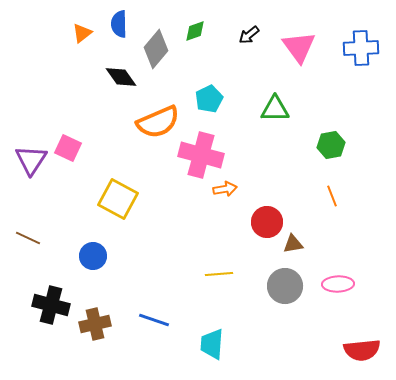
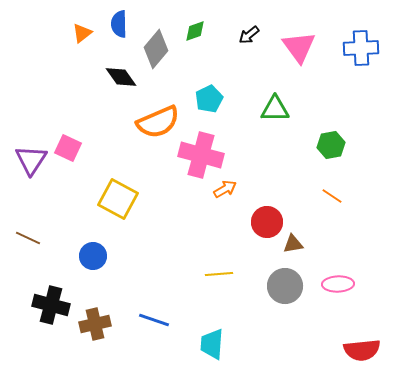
orange arrow: rotated 20 degrees counterclockwise
orange line: rotated 35 degrees counterclockwise
